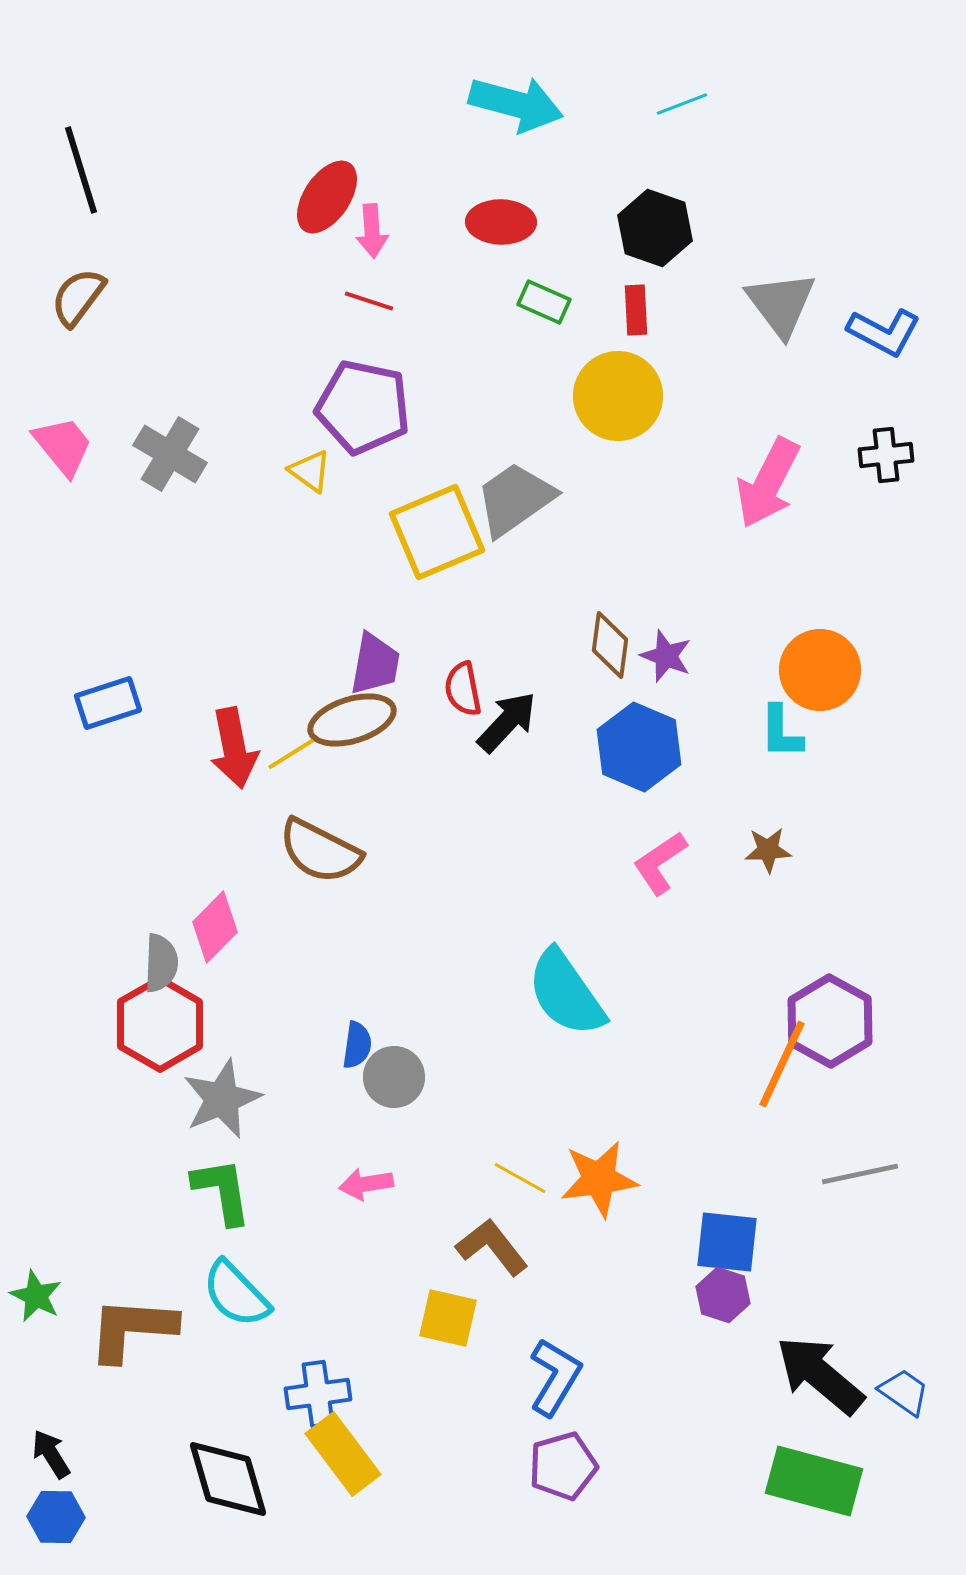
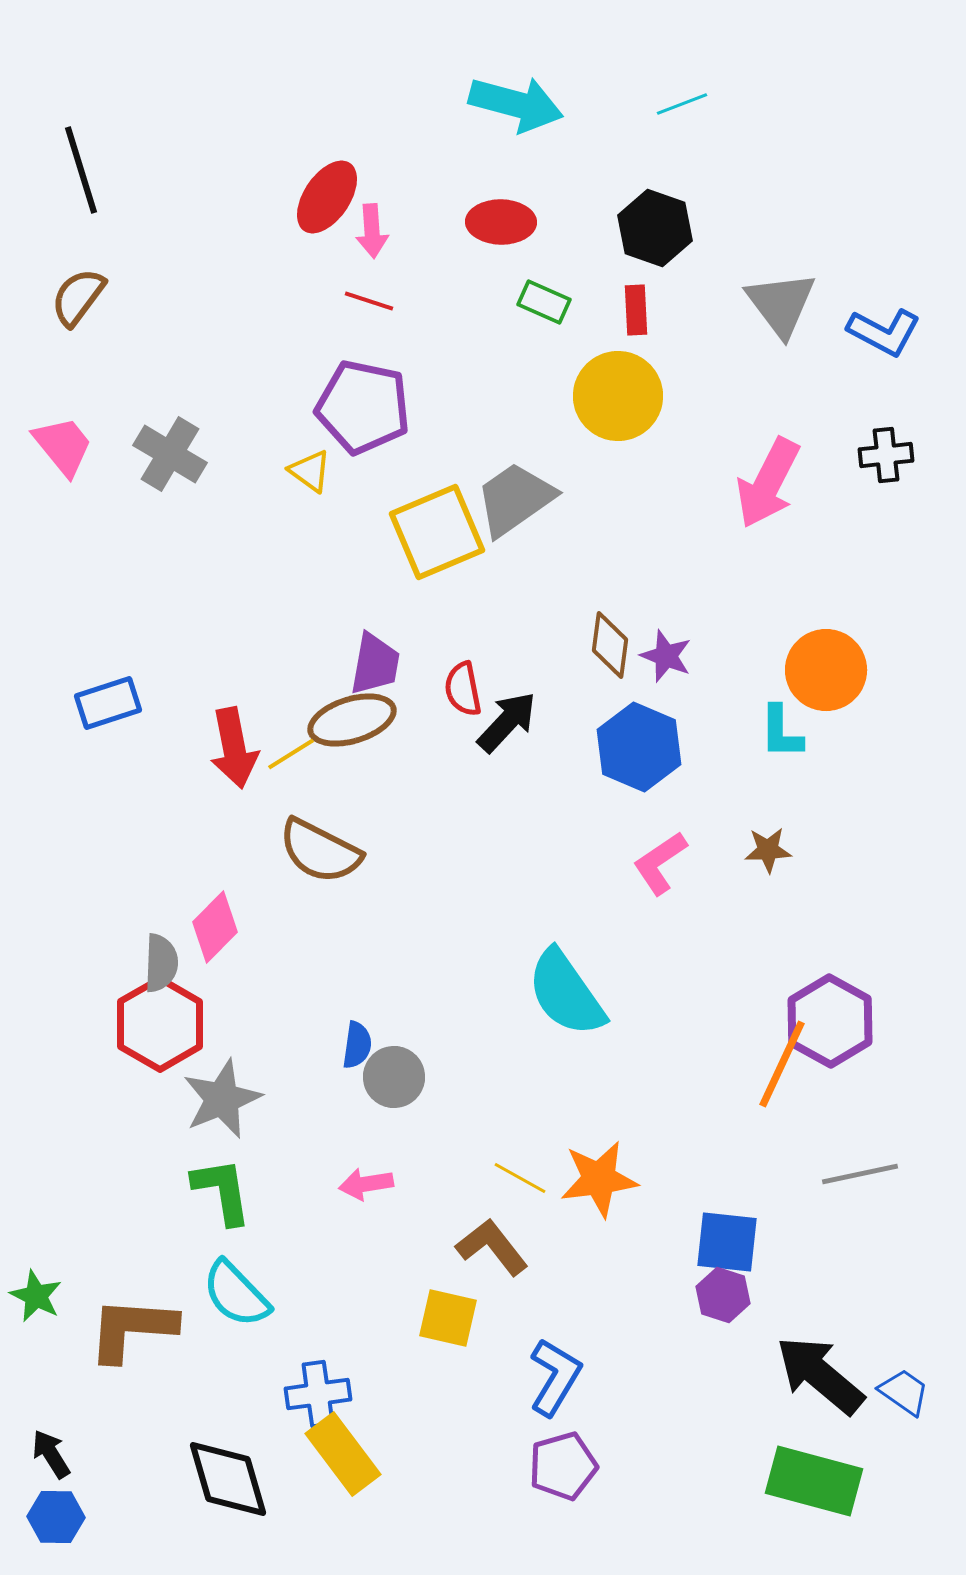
orange circle at (820, 670): moved 6 px right
